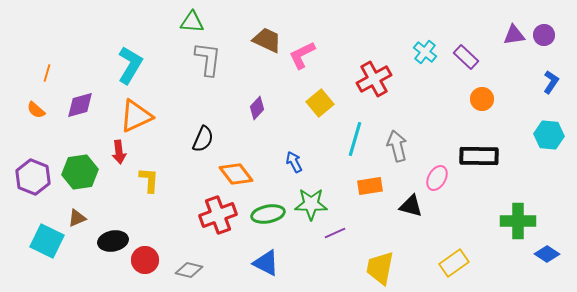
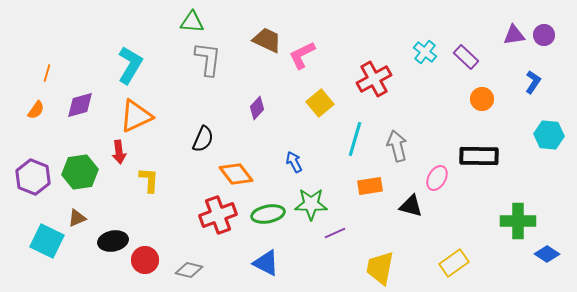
blue L-shape at (551, 82): moved 18 px left
orange semicircle at (36, 110): rotated 96 degrees counterclockwise
